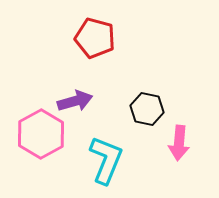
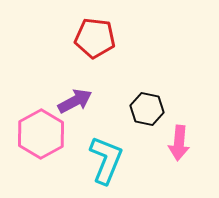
red pentagon: rotated 9 degrees counterclockwise
purple arrow: rotated 12 degrees counterclockwise
